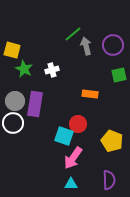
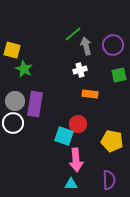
white cross: moved 28 px right
yellow pentagon: rotated 10 degrees counterclockwise
pink arrow: moved 3 px right, 2 px down; rotated 40 degrees counterclockwise
